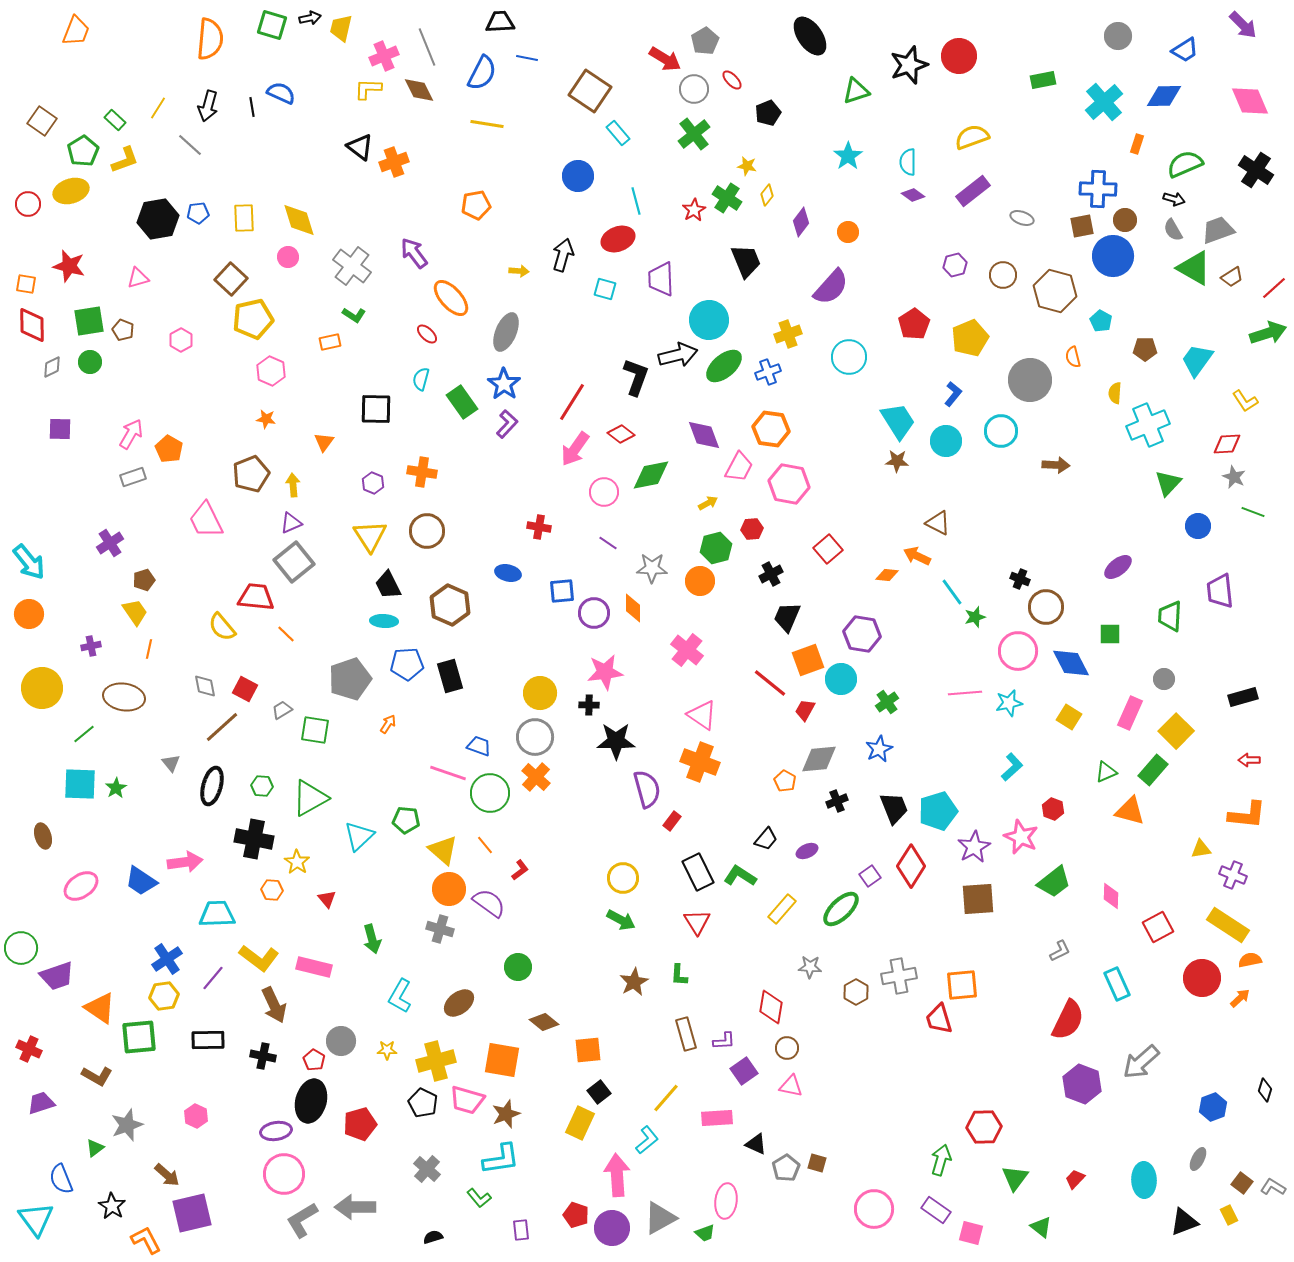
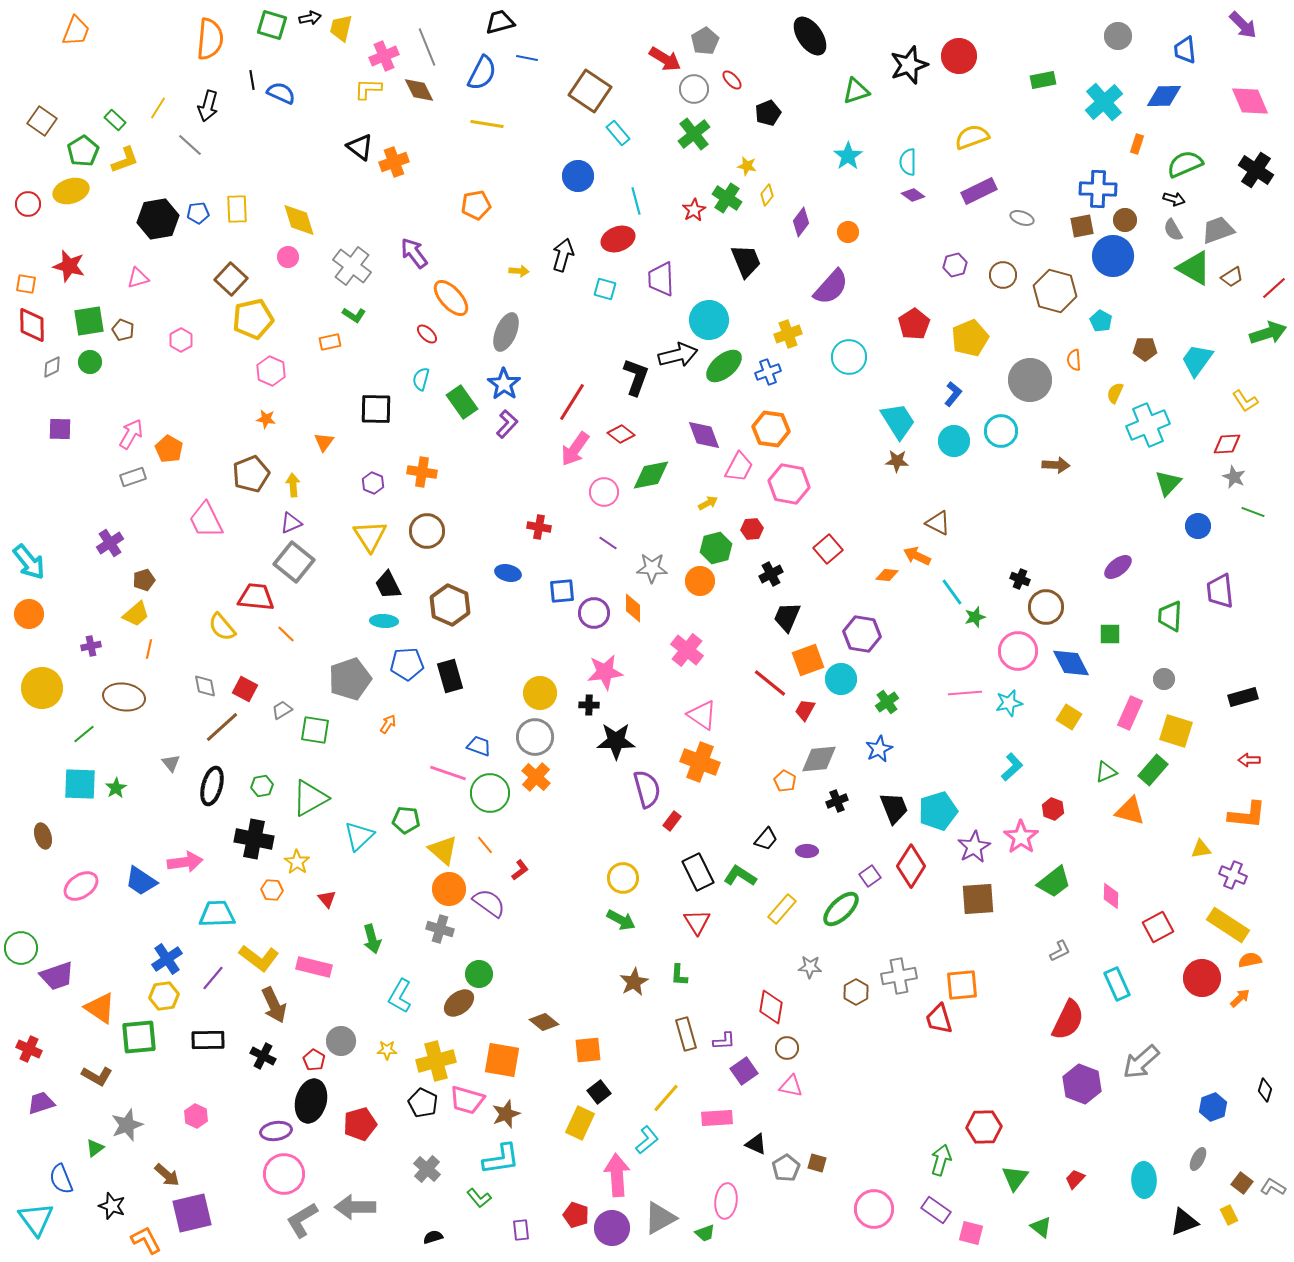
black trapezoid at (500, 22): rotated 12 degrees counterclockwise
blue trapezoid at (1185, 50): rotated 116 degrees clockwise
black line at (252, 107): moved 27 px up
purple rectangle at (973, 191): moved 6 px right; rotated 12 degrees clockwise
yellow rectangle at (244, 218): moved 7 px left, 9 px up
orange semicircle at (1073, 357): moved 1 px right, 3 px down; rotated 10 degrees clockwise
yellow semicircle at (1115, 393): rotated 20 degrees clockwise
cyan circle at (946, 441): moved 8 px right
gray square at (294, 562): rotated 12 degrees counterclockwise
yellow trapezoid at (135, 612): moved 1 px right, 2 px down; rotated 84 degrees clockwise
yellow square at (1176, 731): rotated 28 degrees counterclockwise
green hexagon at (262, 786): rotated 15 degrees counterclockwise
pink star at (1021, 837): rotated 12 degrees clockwise
purple ellipse at (807, 851): rotated 25 degrees clockwise
green circle at (518, 967): moved 39 px left, 7 px down
black cross at (263, 1056): rotated 15 degrees clockwise
black star at (112, 1206): rotated 12 degrees counterclockwise
